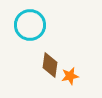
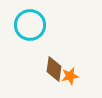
brown diamond: moved 4 px right, 4 px down
